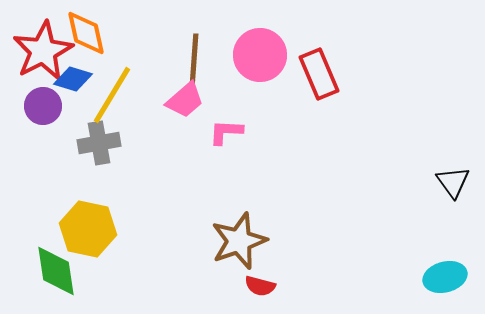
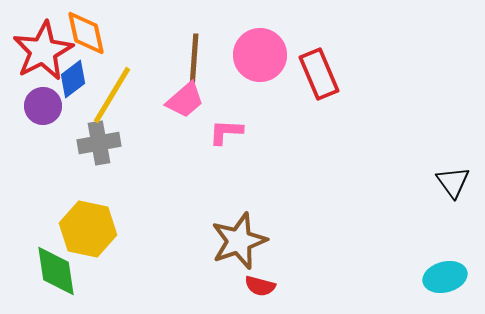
blue diamond: rotated 54 degrees counterclockwise
